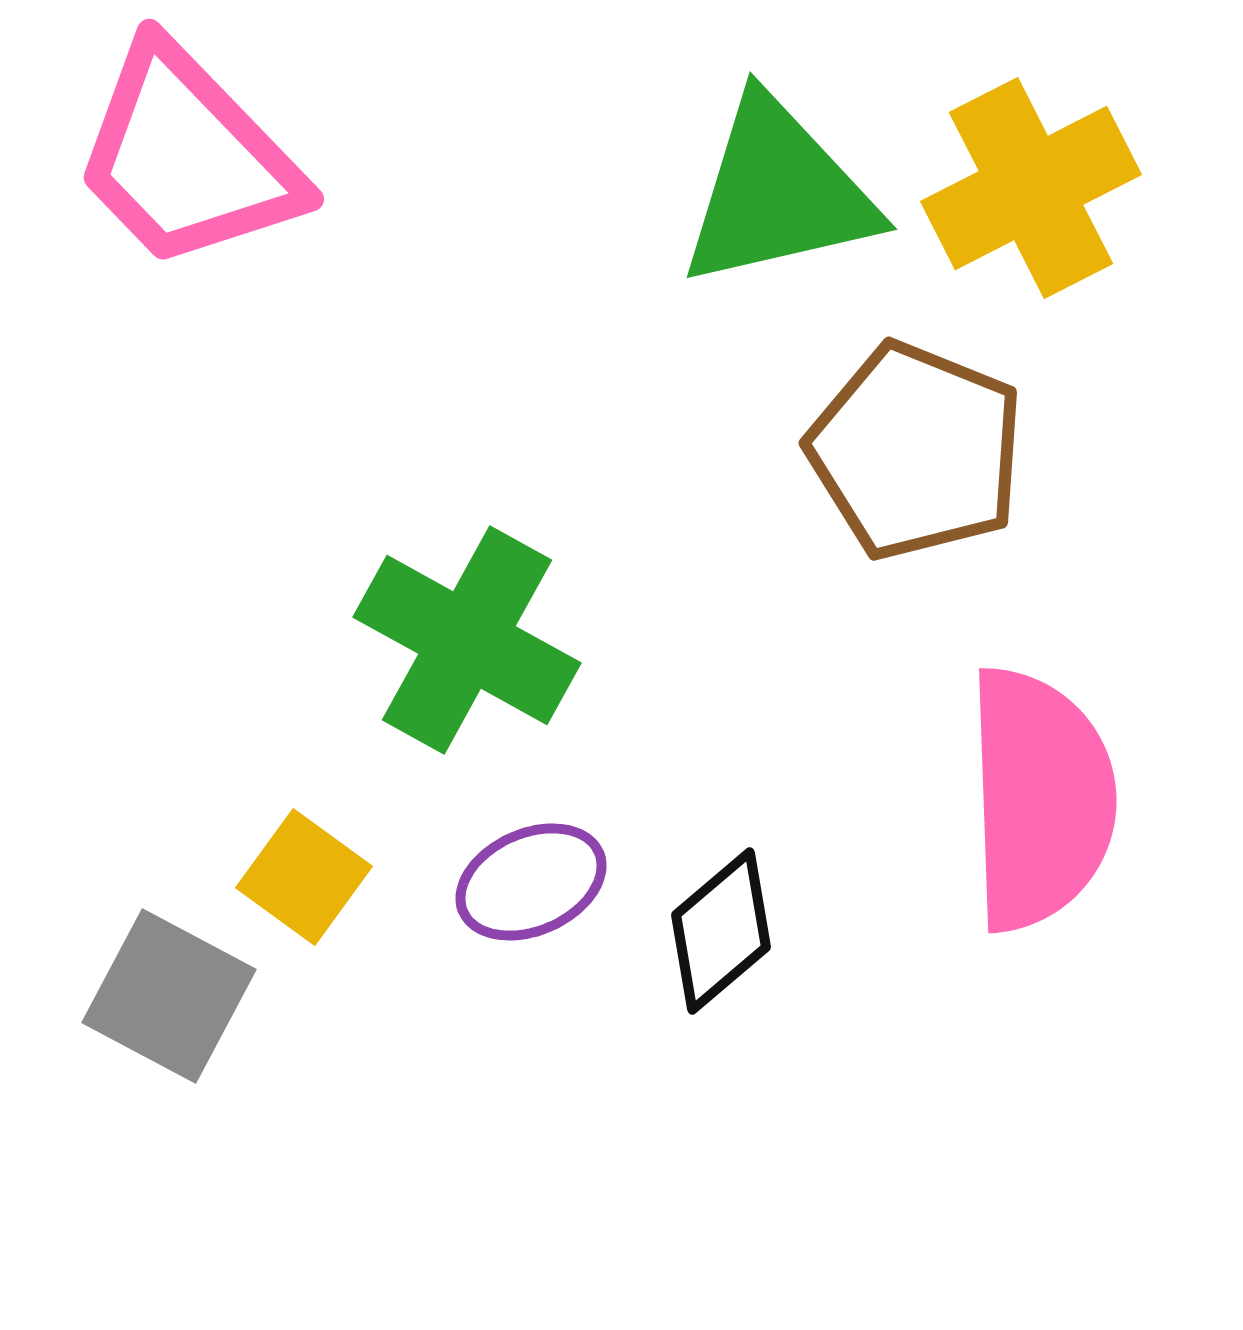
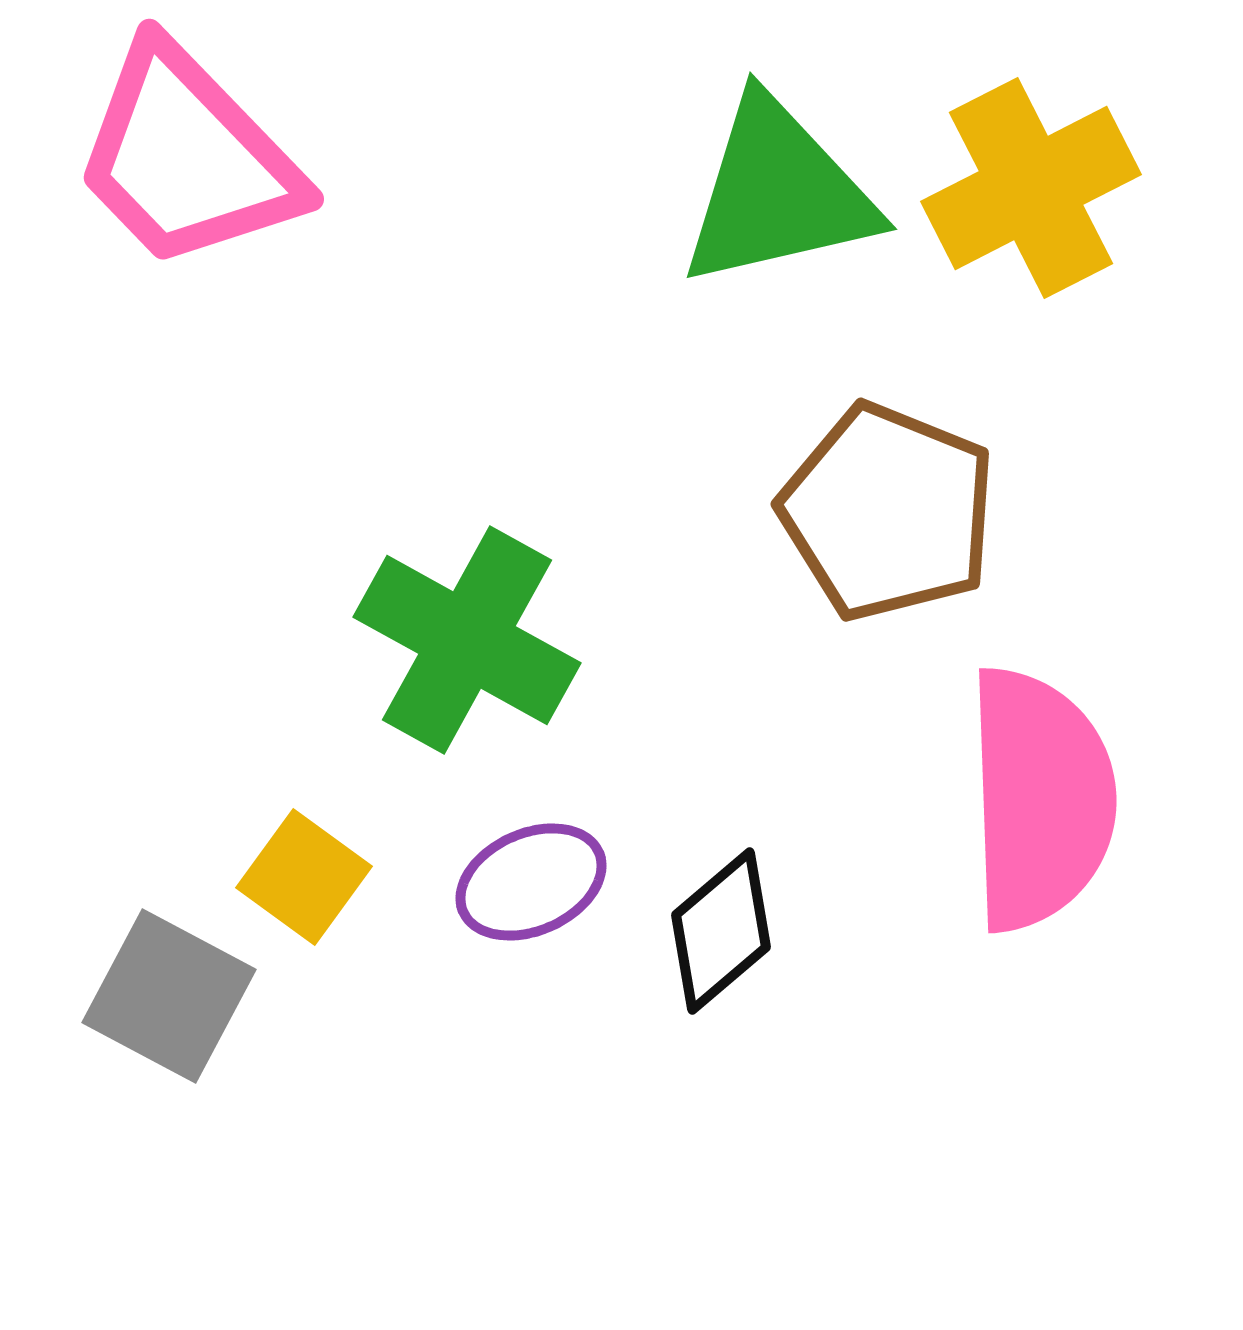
brown pentagon: moved 28 px left, 61 px down
